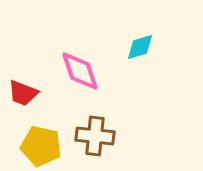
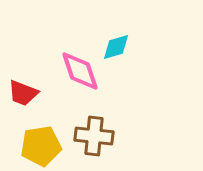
cyan diamond: moved 24 px left
brown cross: moved 1 px left
yellow pentagon: rotated 21 degrees counterclockwise
